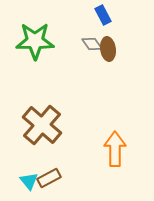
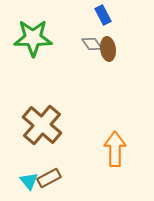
green star: moved 2 px left, 3 px up
